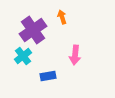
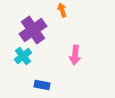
orange arrow: moved 7 px up
blue rectangle: moved 6 px left, 9 px down; rotated 21 degrees clockwise
